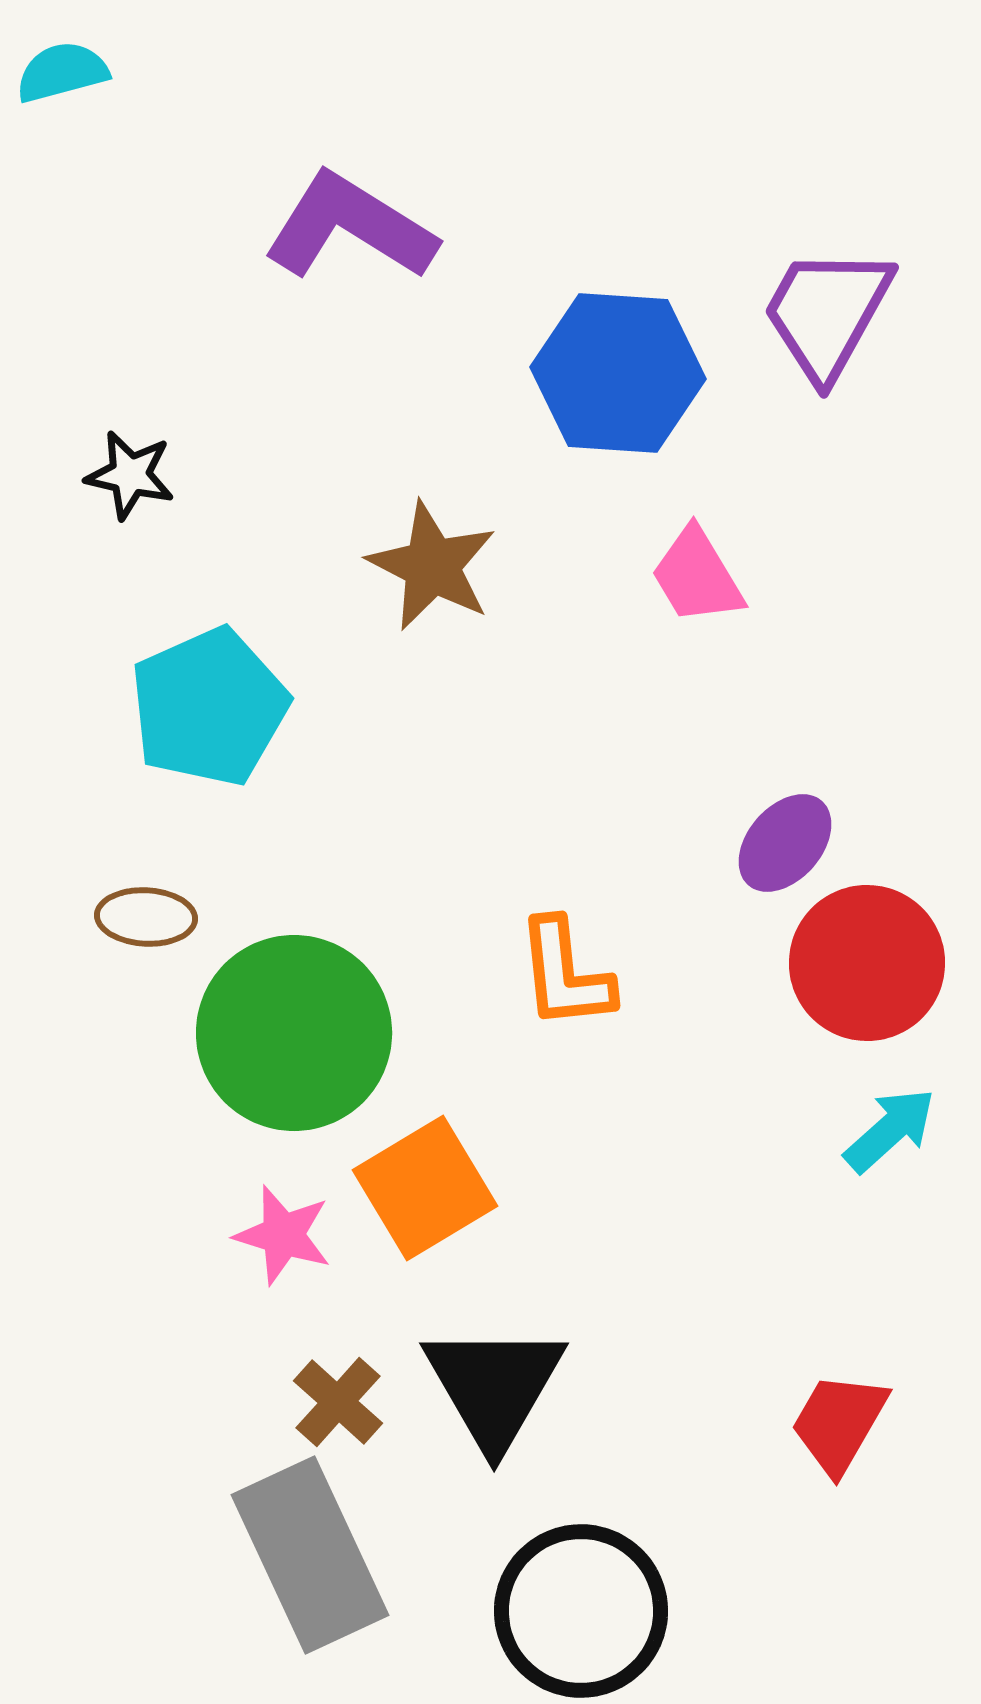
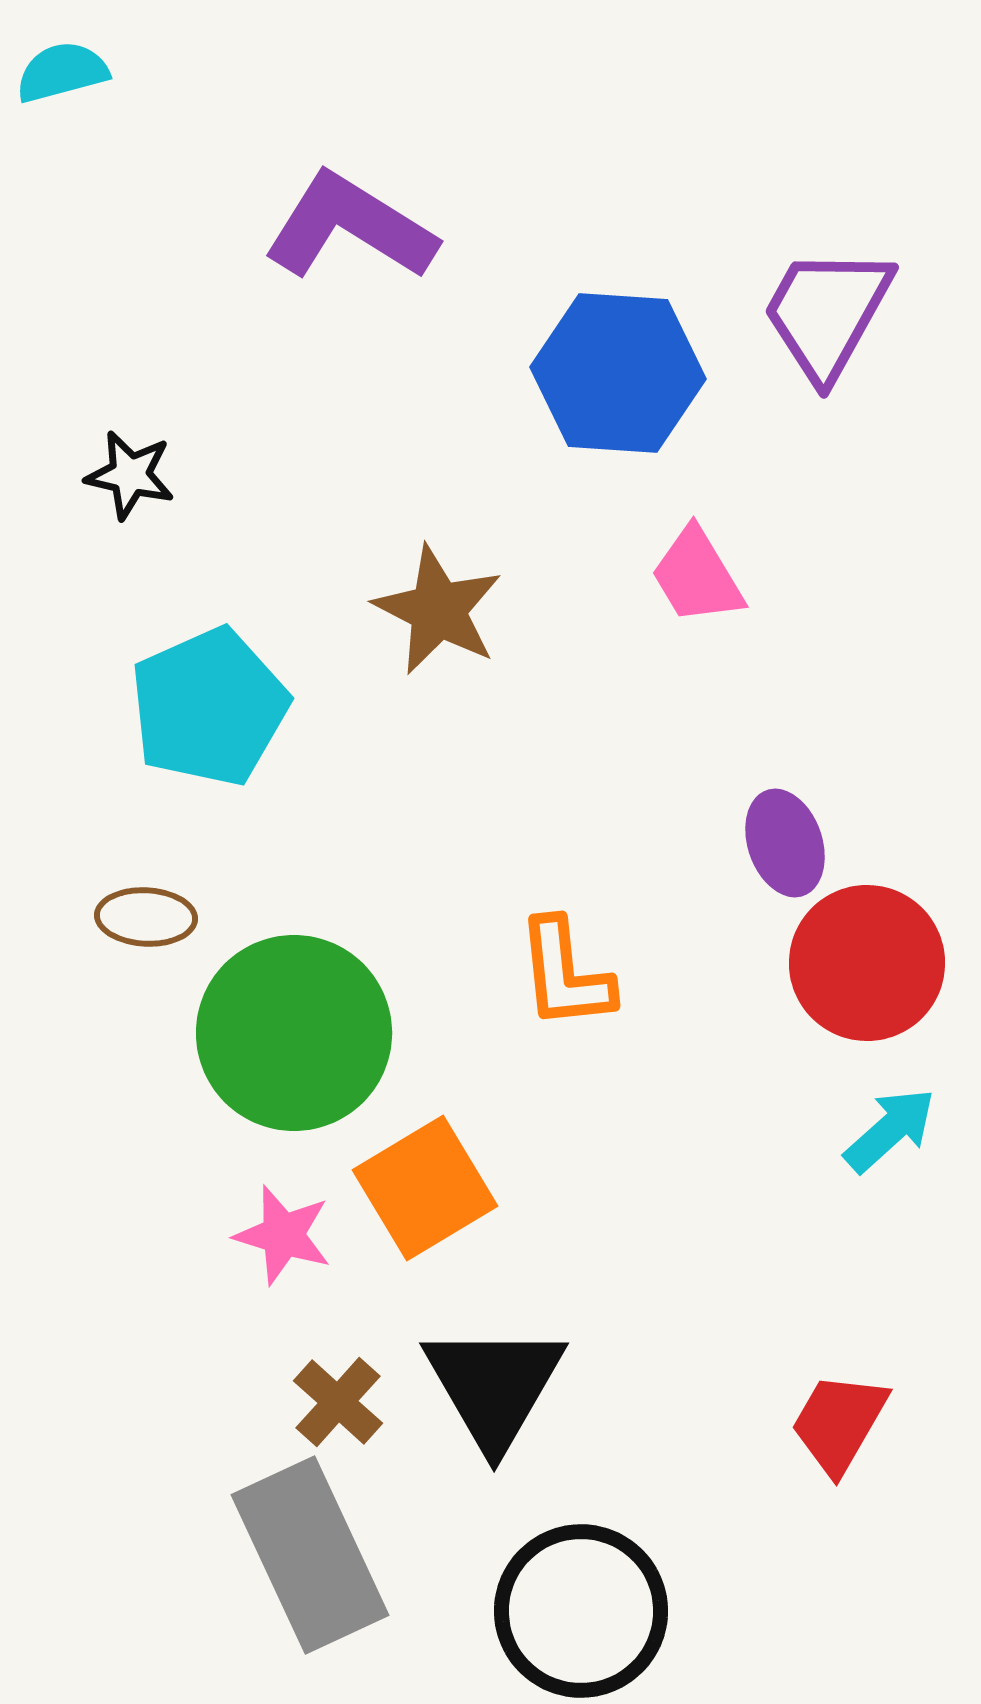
brown star: moved 6 px right, 44 px down
purple ellipse: rotated 60 degrees counterclockwise
